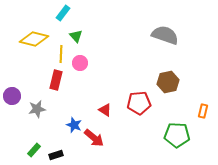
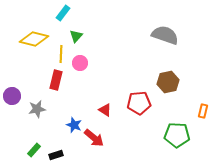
green triangle: rotated 24 degrees clockwise
